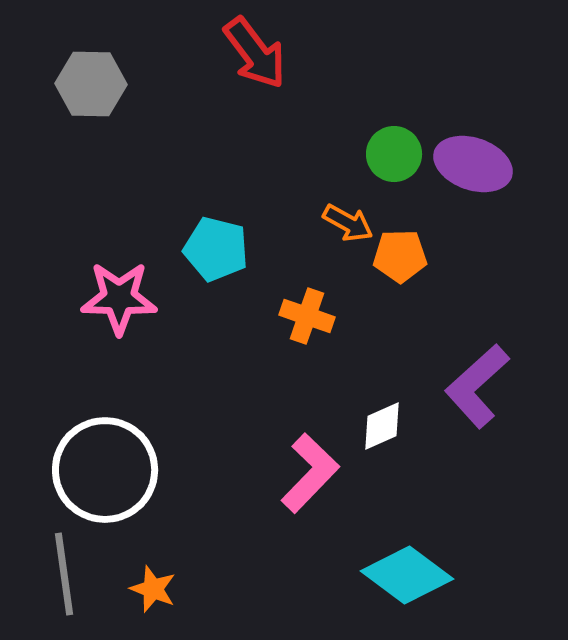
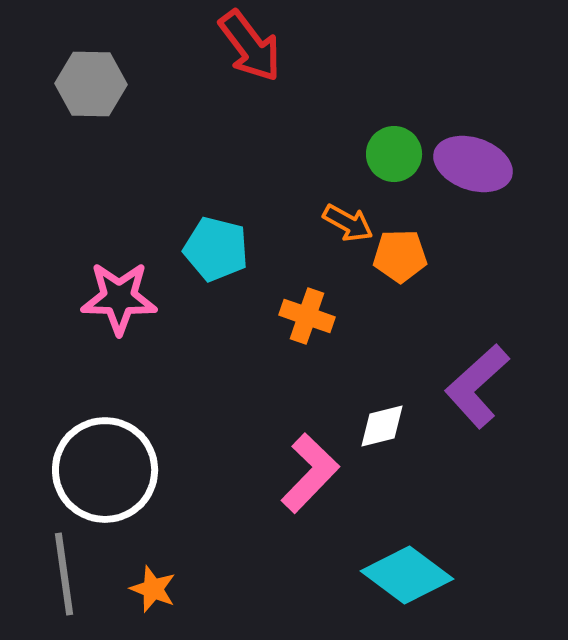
red arrow: moved 5 px left, 7 px up
white diamond: rotated 10 degrees clockwise
